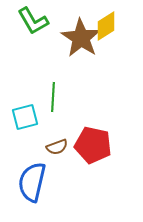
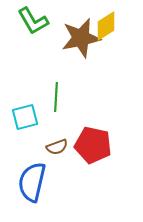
brown star: rotated 27 degrees clockwise
green line: moved 3 px right
